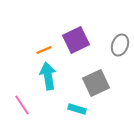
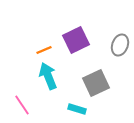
cyan arrow: rotated 12 degrees counterclockwise
